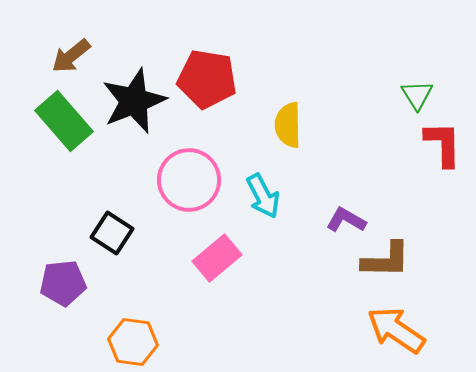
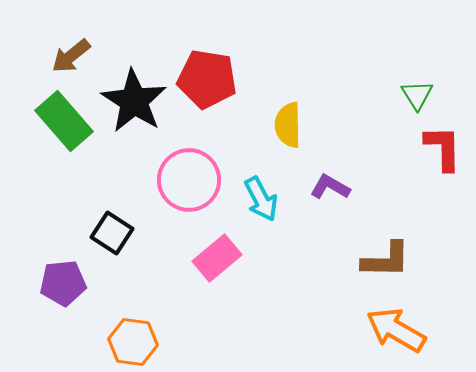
black star: rotated 18 degrees counterclockwise
red L-shape: moved 4 px down
cyan arrow: moved 2 px left, 3 px down
purple L-shape: moved 16 px left, 33 px up
orange arrow: rotated 4 degrees counterclockwise
